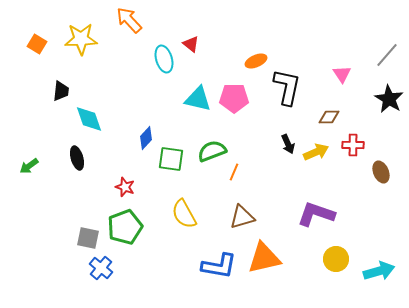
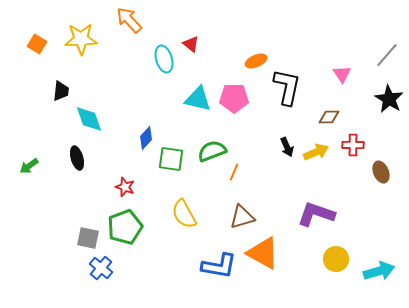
black arrow: moved 1 px left, 3 px down
orange triangle: moved 1 px left, 5 px up; rotated 42 degrees clockwise
